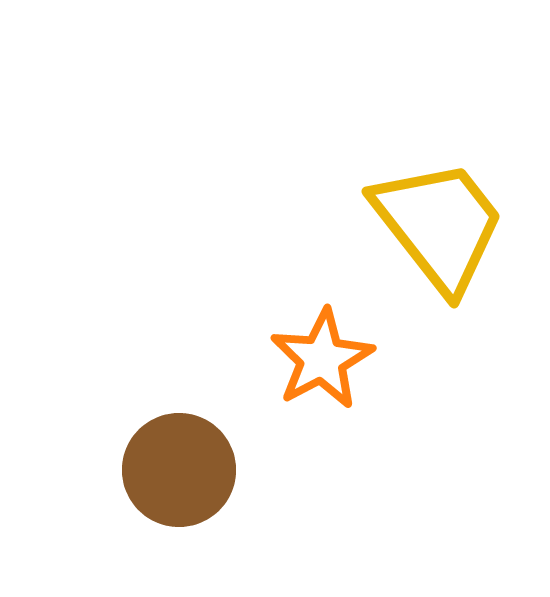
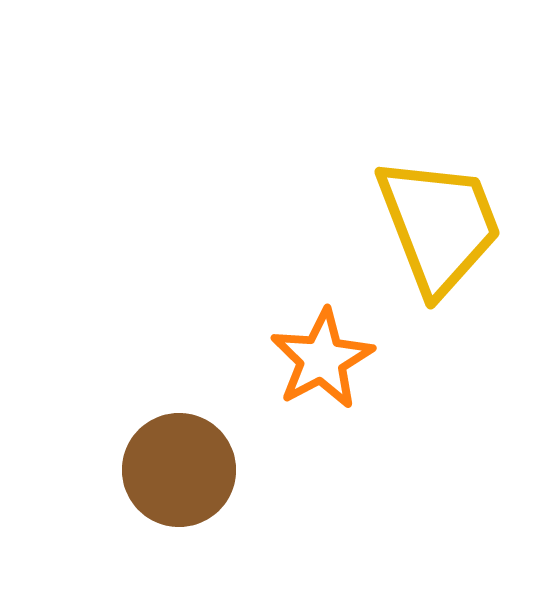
yellow trapezoid: rotated 17 degrees clockwise
